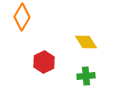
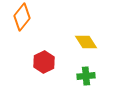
orange diamond: rotated 8 degrees clockwise
